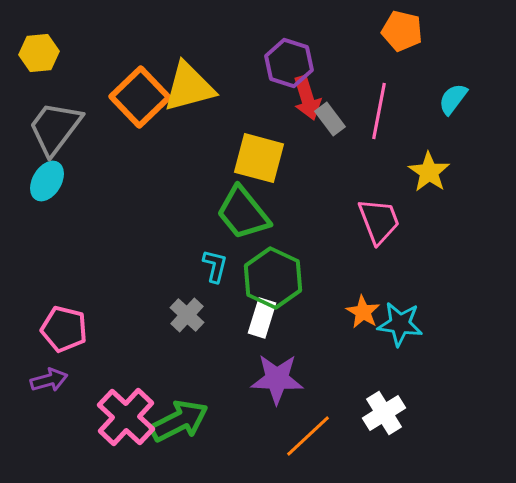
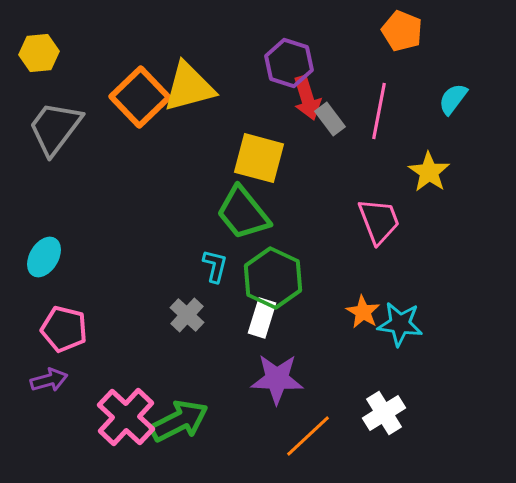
orange pentagon: rotated 9 degrees clockwise
cyan ellipse: moved 3 px left, 76 px down
